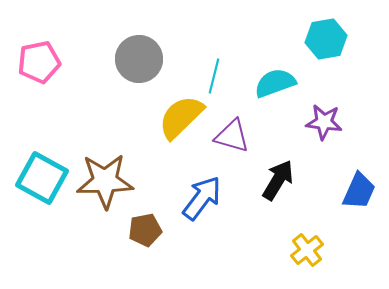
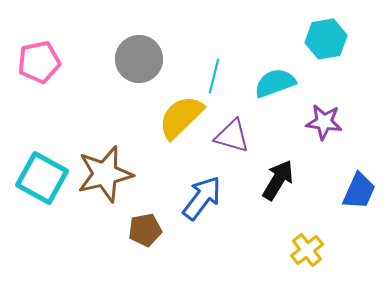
brown star: moved 7 px up; rotated 12 degrees counterclockwise
